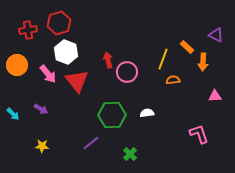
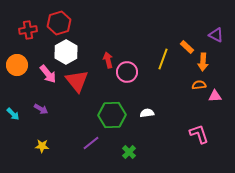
white hexagon: rotated 10 degrees clockwise
orange semicircle: moved 26 px right, 5 px down
green cross: moved 1 px left, 2 px up
